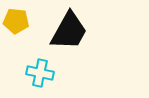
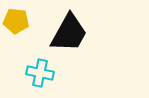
black trapezoid: moved 2 px down
